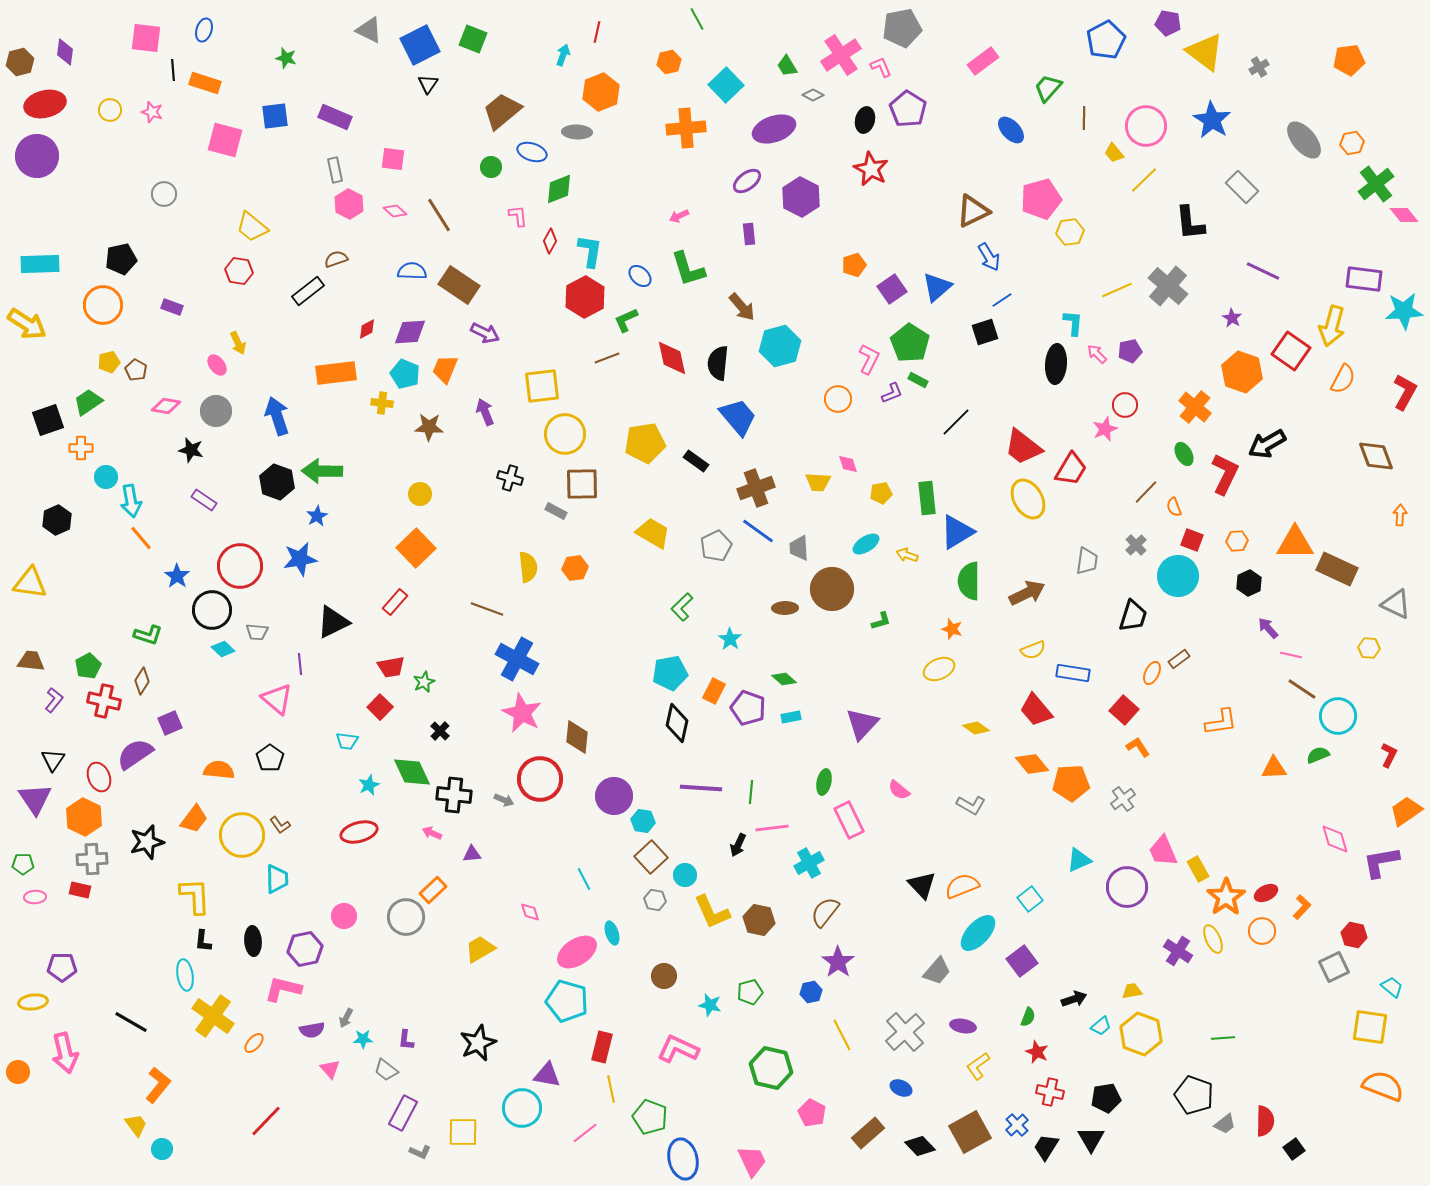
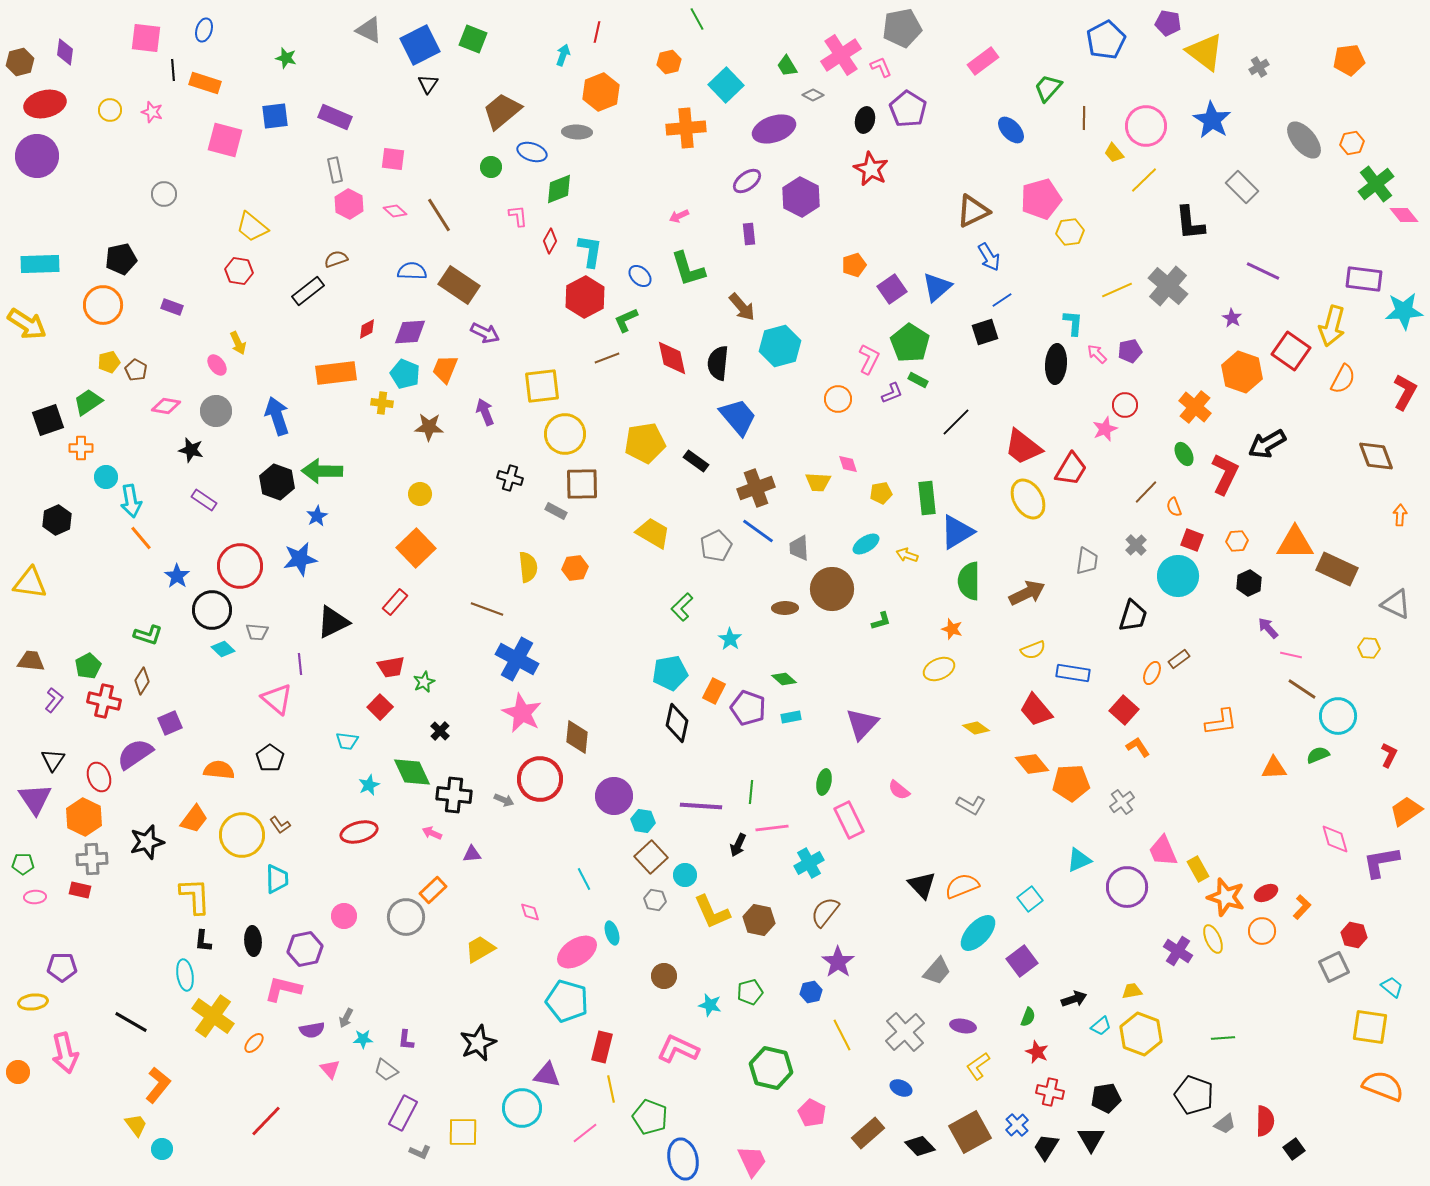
purple line at (701, 788): moved 18 px down
gray cross at (1123, 799): moved 1 px left, 3 px down
orange star at (1226, 897): rotated 21 degrees counterclockwise
